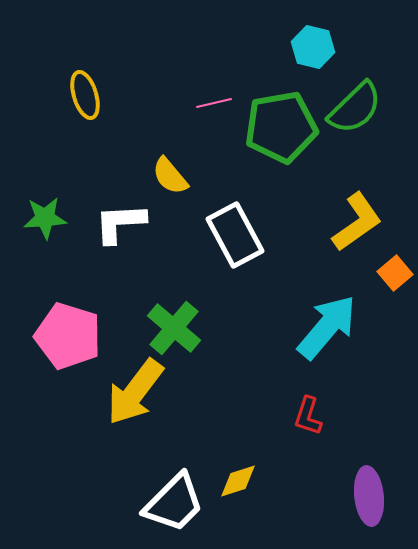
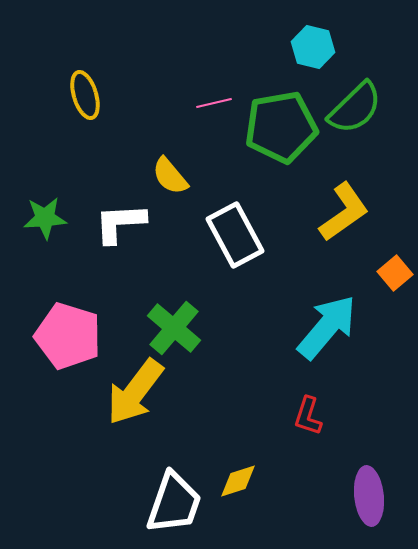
yellow L-shape: moved 13 px left, 10 px up
white trapezoid: rotated 26 degrees counterclockwise
